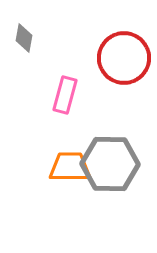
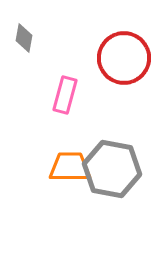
gray hexagon: moved 2 px right, 5 px down; rotated 10 degrees clockwise
